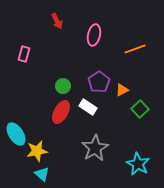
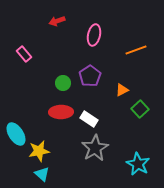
red arrow: rotated 98 degrees clockwise
orange line: moved 1 px right, 1 px down
pink rectangle: rotated 56 degrees counterclockwise
purple pentagon: moved 9 px left, 6 px up
green circle: moved 3 px up
white rectangle: moved 1 px right, 12 px down
red ellipse: rotated 60 degrees clockwise
yellow star: moved 2 px right
